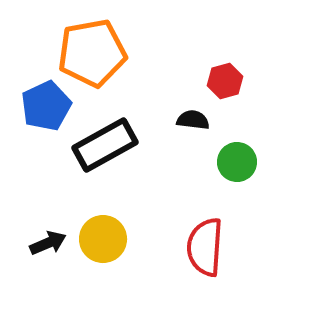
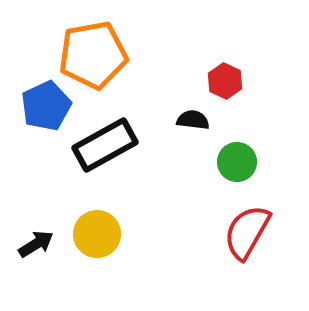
orange pentagon: moved 1 px right, 2 px down
red hexagon: rotated 20 degrees counterclockwise
yellow circle: moved 6 px left, 5 px up
black arrow: moved 12 px left, 1 px down; rotated 9 degrees counterclockwise
red semicircle: moved 42 px right, 15 px up; rotated 26 degrees clockwise
